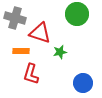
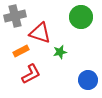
green circle: moved 4 px right, 3 px down
gray cross: moved 2 px up; rotated 30 degrees counterclockwise
orange rectangle: rotated 28 degrees counterclockwise
red L-shape: rotated 135 degrees counterclockwise
blue circle: moved 5 px right, 3 px up
